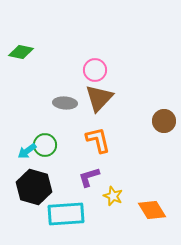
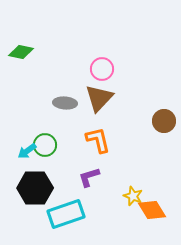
pink circle: moved 7 px right, 1 px up
black hexagon: moved 1 px right, 1 px down; rotated 16 degrees counterclockwise
yellow star: moved 20 px right
cyan rectangle: rotated 15 degrees counterclockwise
